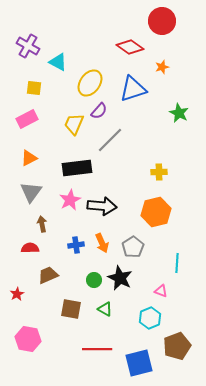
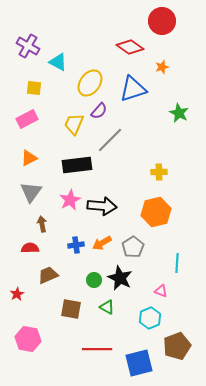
black rectangle: moved 3 px up
orange arrow: rotated 84 degrees clockwise
green triangle: moved 2 px right, 2 px up
